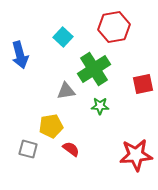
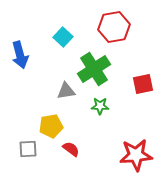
gray square: rotated 18 degrees counterclockwise
